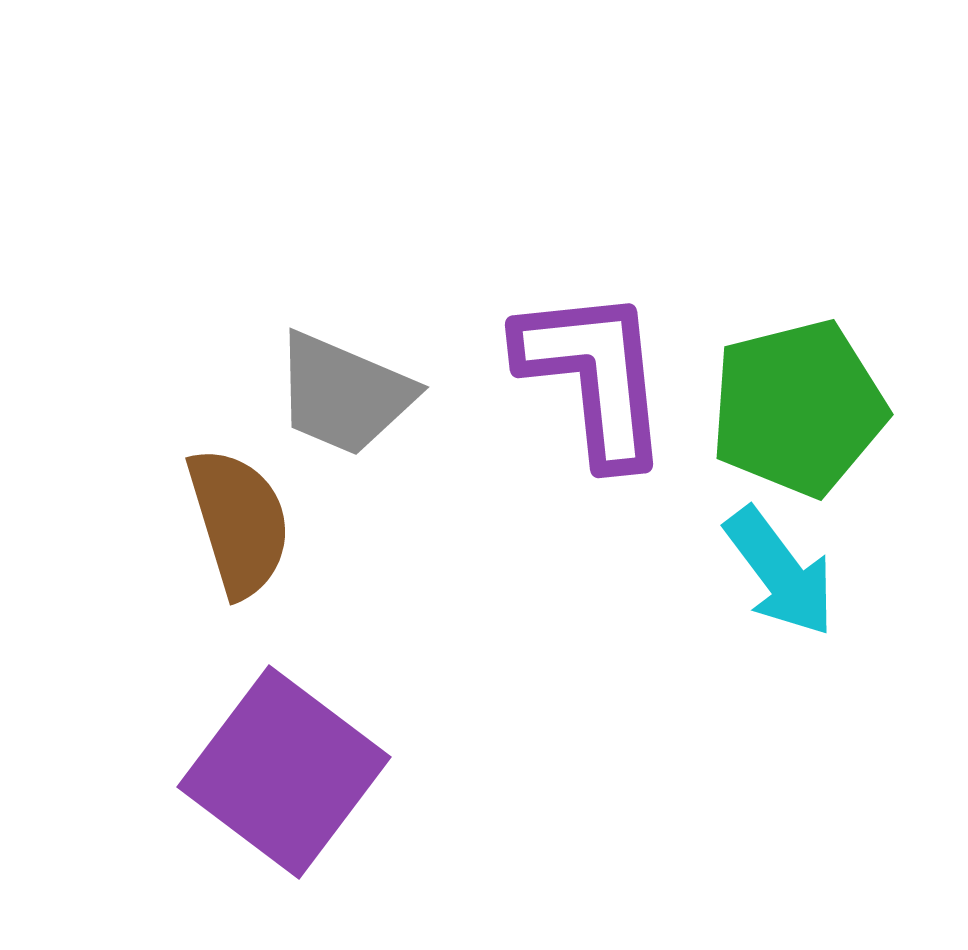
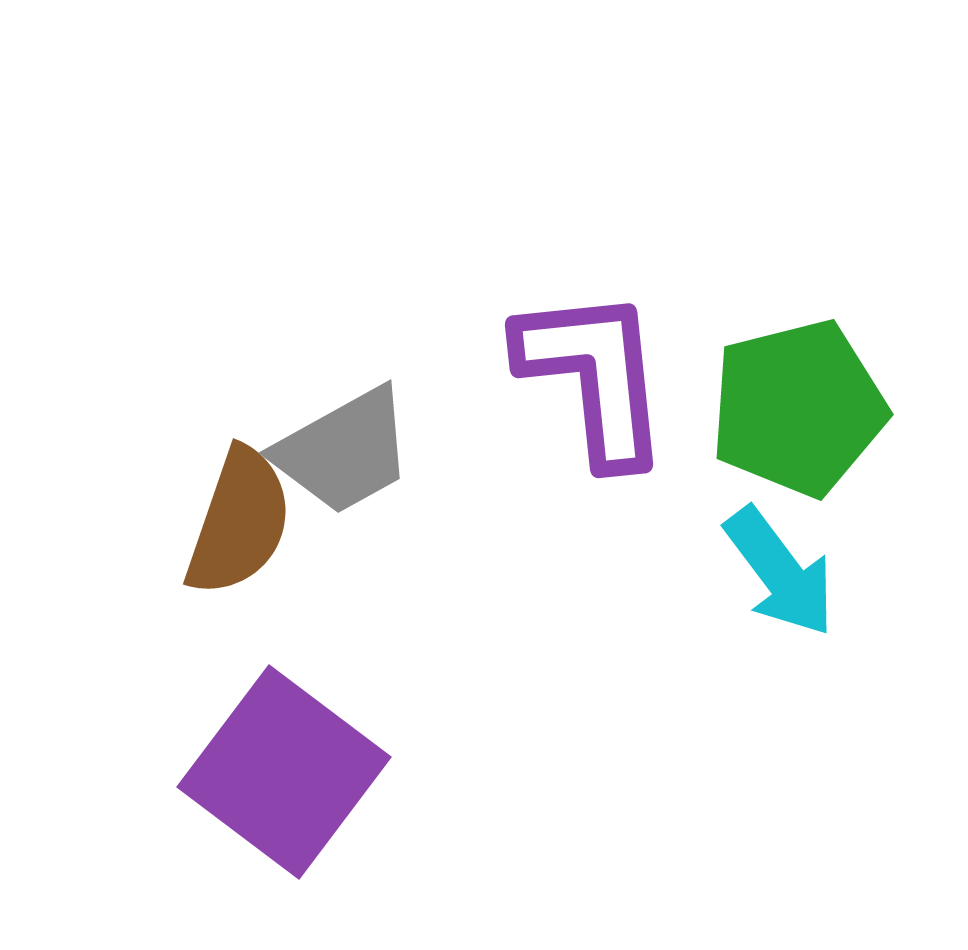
gray trapezoid: moved 57 px down; rotated 52 degrees counterclockwise
brown semicircle: rotated 36 degrees clockwise
